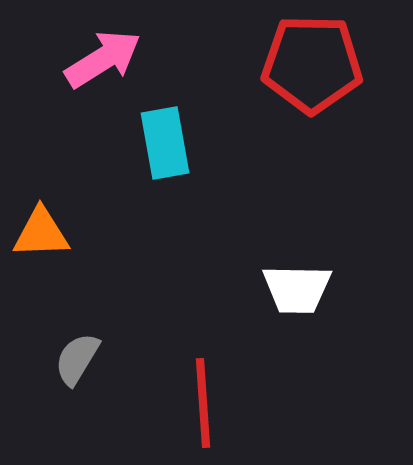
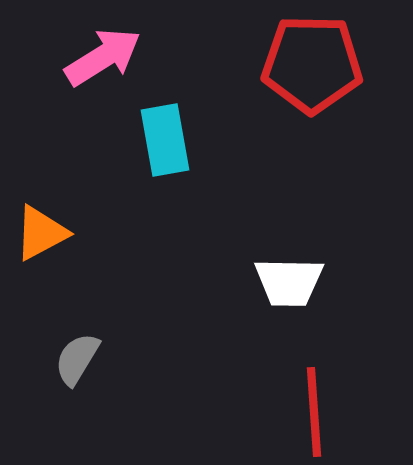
pink arrow: moved 2 px up
cyan rectangle: moved 3 px up
orange triangle: rotated 26 degrees counterclockwise
white trapezoid: moved 8 px left, 7 px up
red line: moved 111 px right, 9 px down
